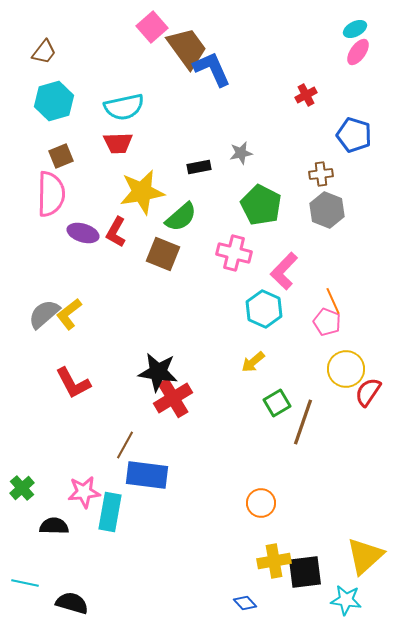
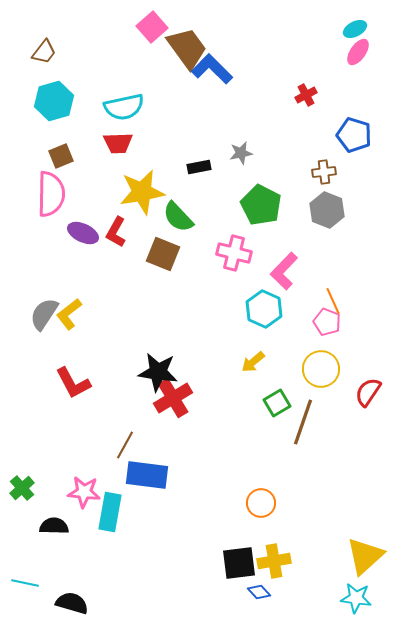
blue L-shape at (212, 69): rotated 21 degrees counterclockwise
brown cross at (321, 174): moved 3 px right, 2 px up
green semicircle at (181, 217): moved 3 px left; rotated 88 degrees clockwise
purple ellipse at (83, 233): rotated 8 degrees clockwise
gray semicircle at (44, 314): rotated 16 degrees counterclockwise
yellow circle at (346, 369): moved 25 px left
pink star at (84, 492): rotated 12 degrees clockwise
black square at (305, 572): moved 66 px left, 9 px up
cyan star at (346, 600): moved 10 px right, 2 px up
blue diamond at (245, 603): moved 14 px right, 11 px up
